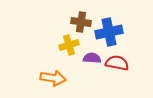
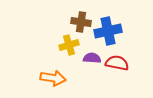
blue cross: moved 1 px left, 1 px up
